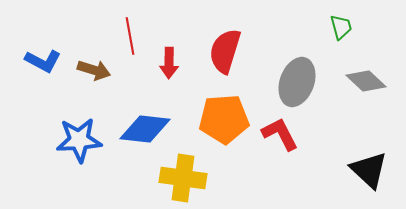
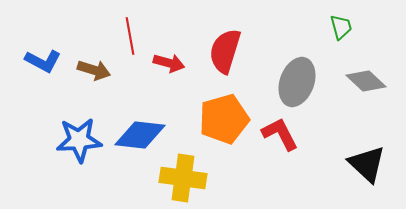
red arrow: rotated 76 degrees counterclockwise
orange pentagon: rotated 12 degrees counterclockwise
blue diamond: moved 5 px left, 6 px down
black triangle: moved 2 px left, 6 px up
